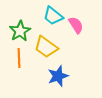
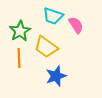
cyan trapezoid: rotated 20 degrees counterclockwise
blue star: moved 2 px left
